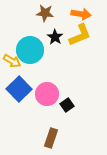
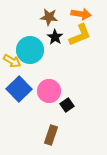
brown star: moved 4 px right, 4 px down
pink circle: moved 2 px right, 3 px up
brown rectangle: moved 3 px up
